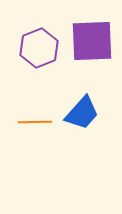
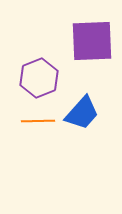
purple hexagon: moved 30 px down
orange line: moved 3 px right, 1 px up
